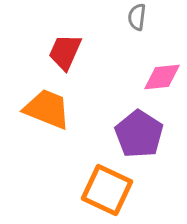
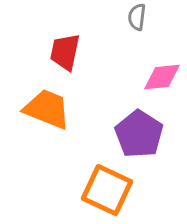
red trapezoid: rotated 12 degrees counterclockwise
